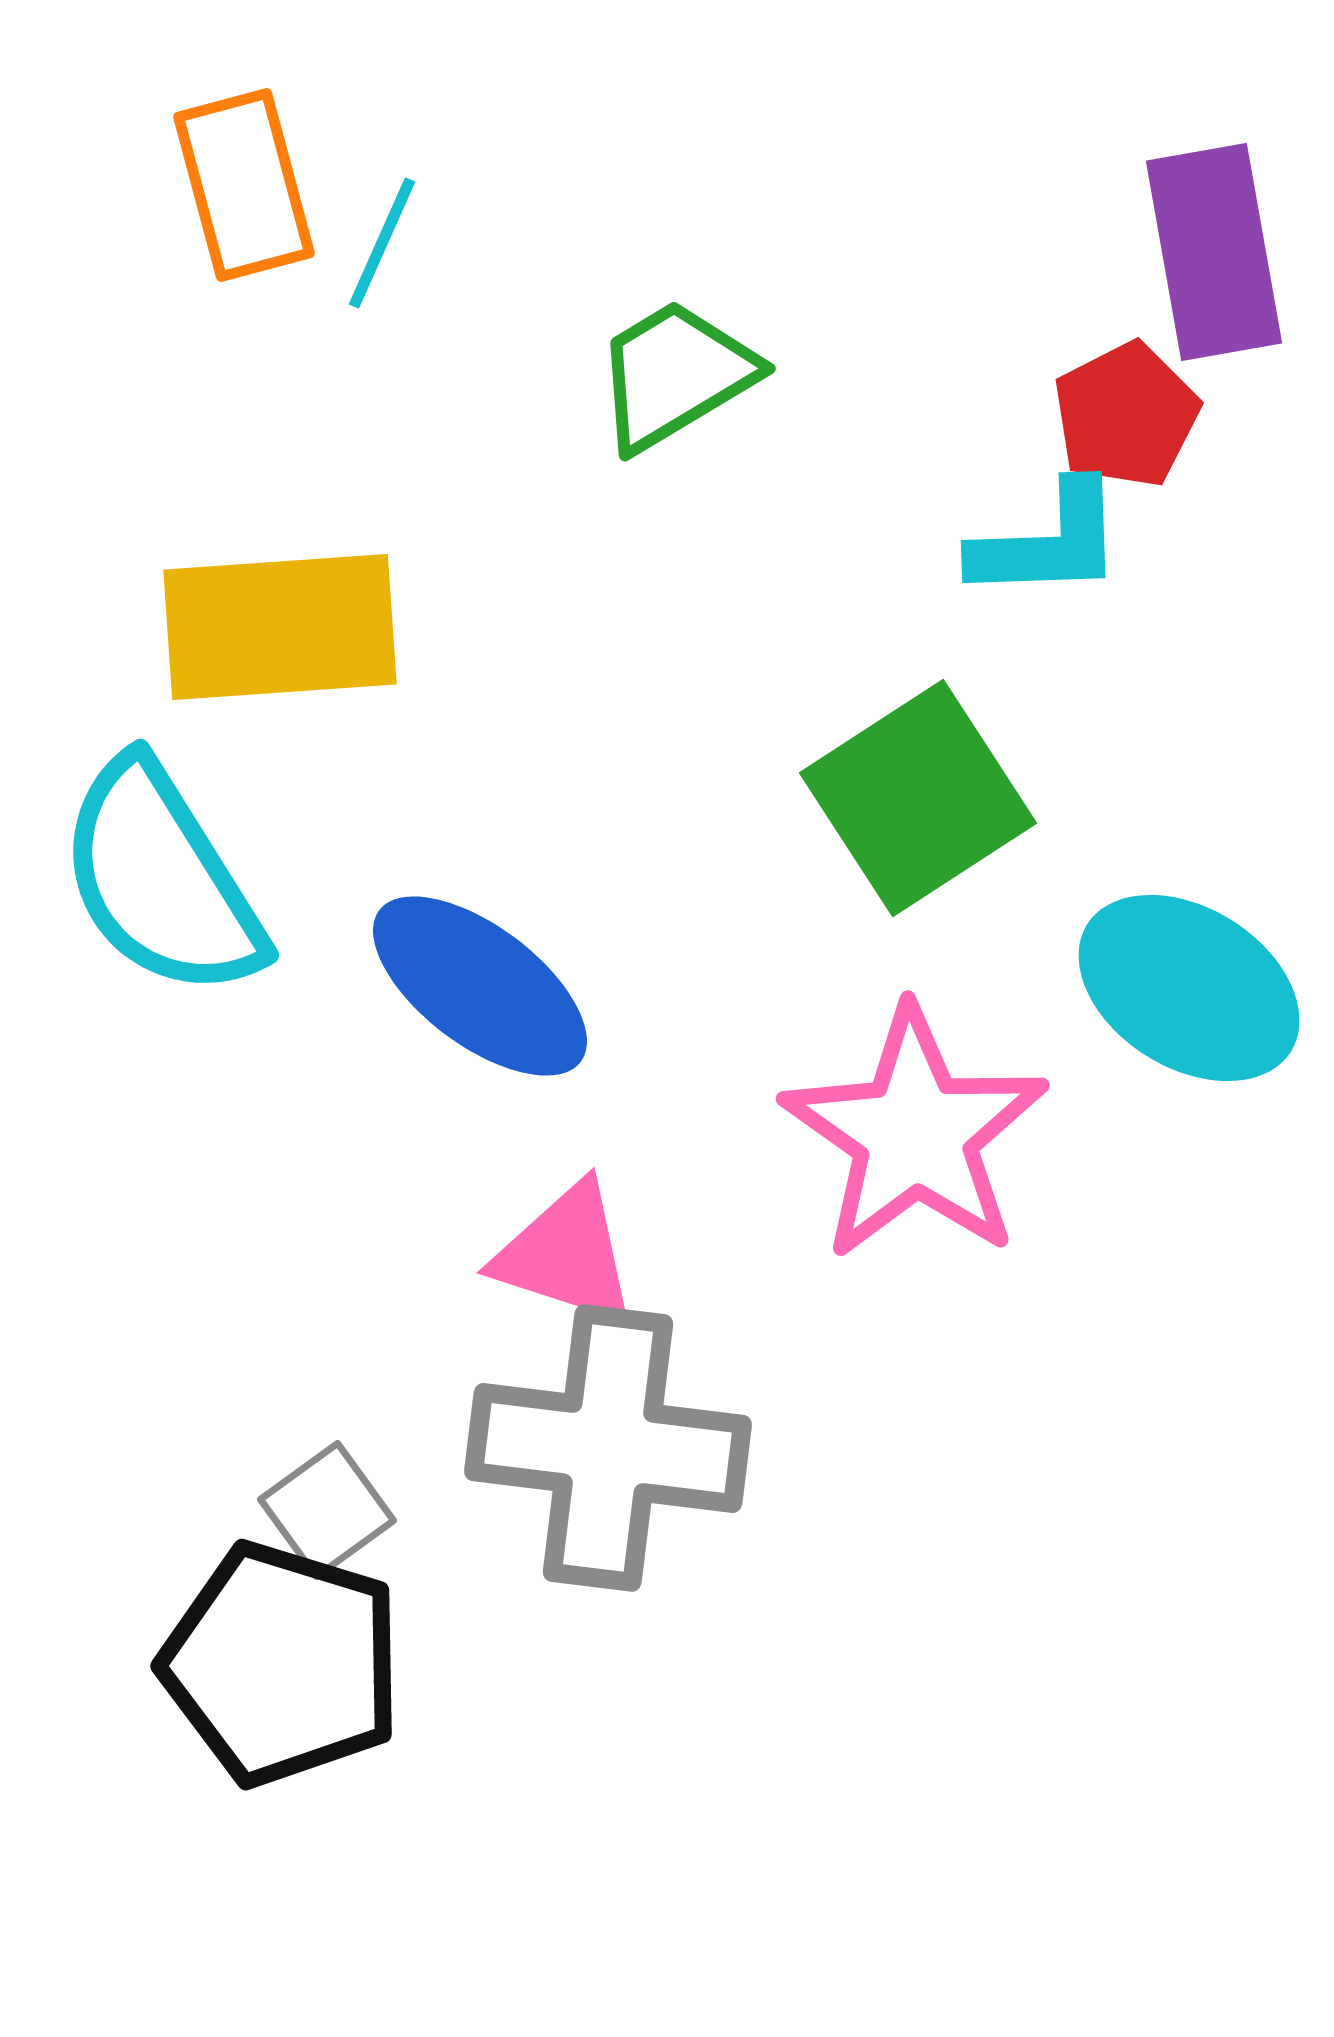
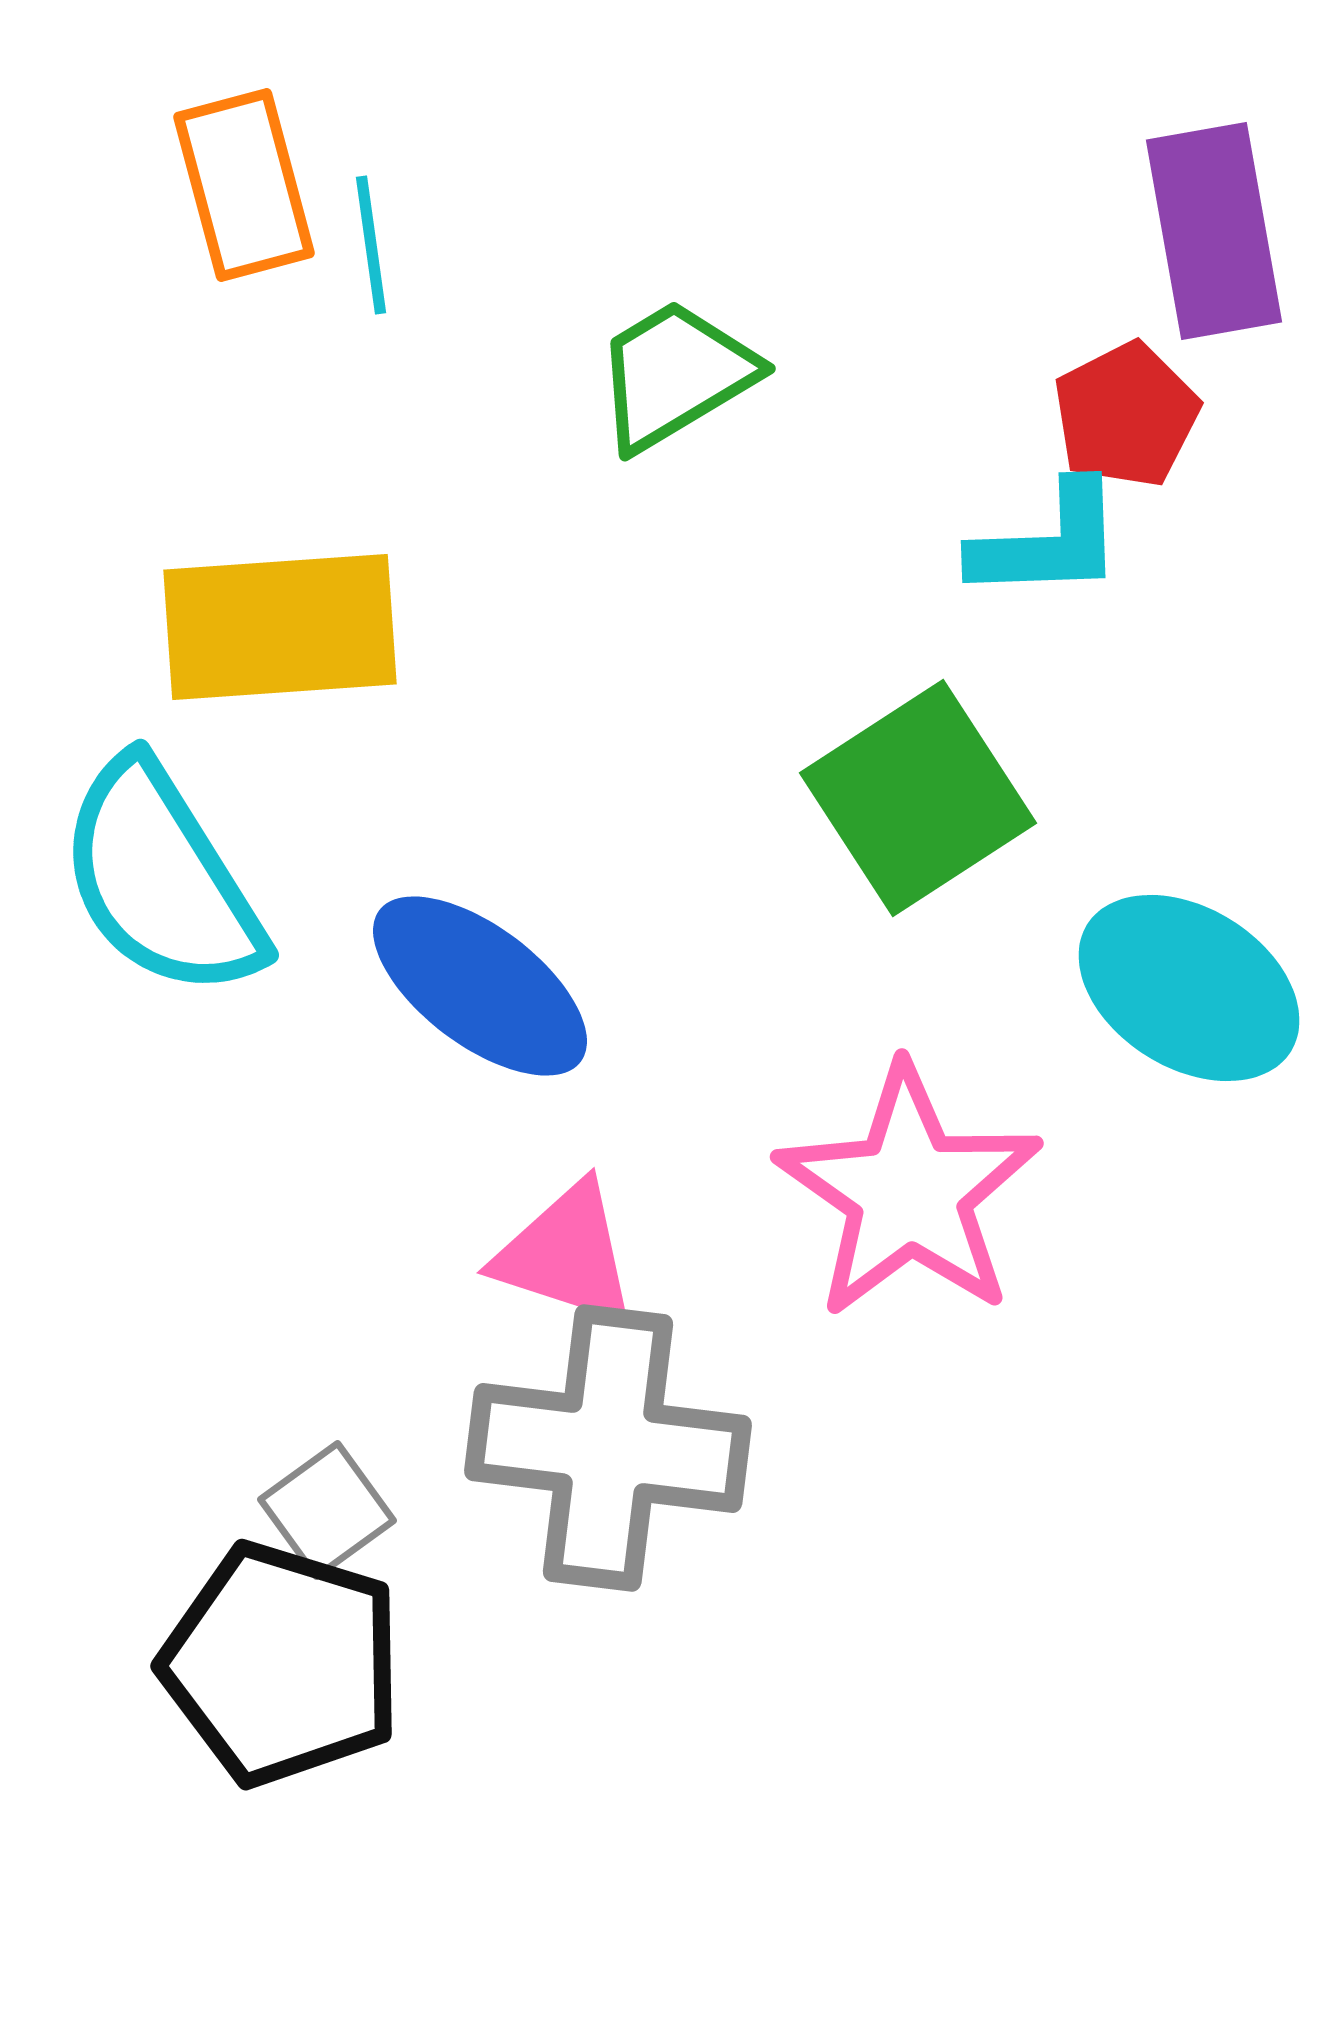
cyan line: moved 11 px left, 2 px down; rotated 32 degrees counterclockwise
purple rectangle: moved 21 px up
pink star: moved 6 px left, 58 px down
